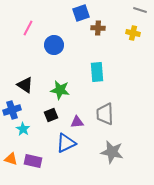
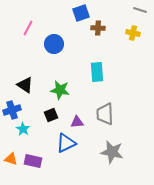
blue circle: moved 1 px up
